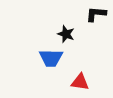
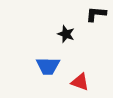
blue trapezoid: moved 3 px left, 8 px down
red triangle: rotated 12 degrees clockwise
